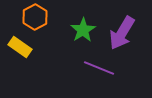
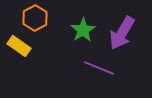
orange hexagon: moved 1 px down
yellow rectangle: moved 1 px left, 1 px up
